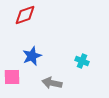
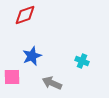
gray arrow: rotated 12 degrees clockwise
